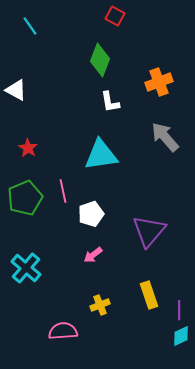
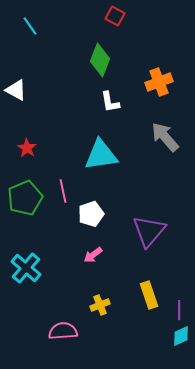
red star: moved 1 px left
